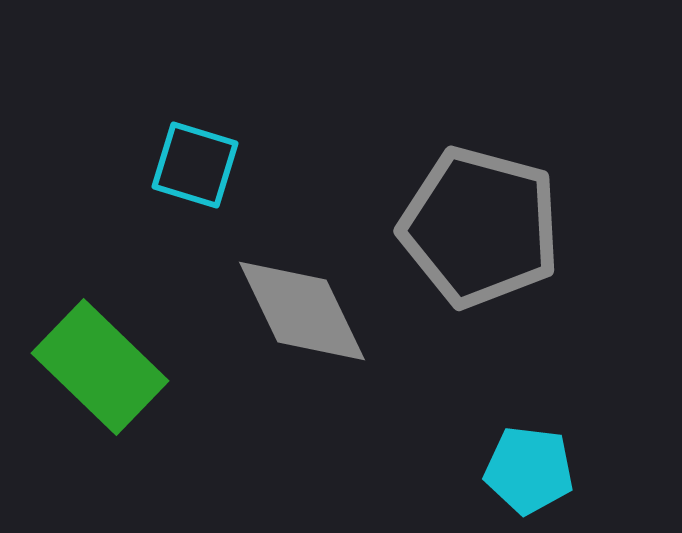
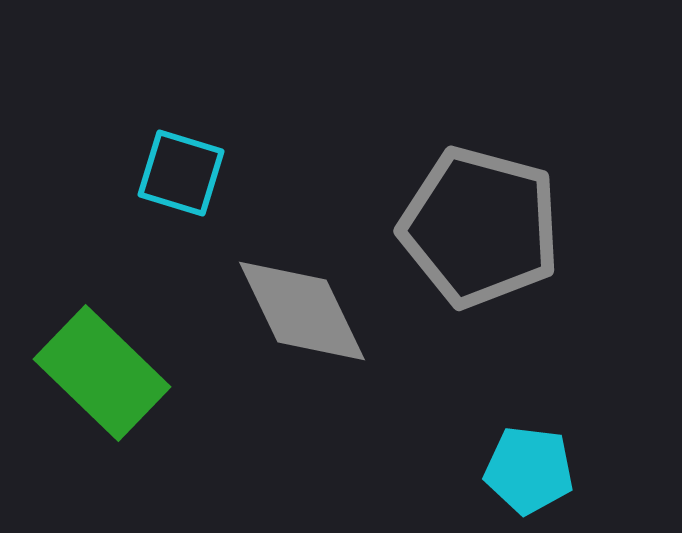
cyan square: moved 14 px left, 8 px down
green rectangle: moved 2 px right, 6 px down
